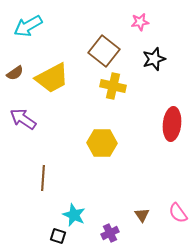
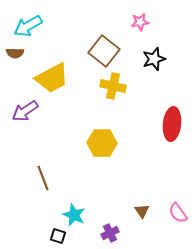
brown semicircle: moved 20 px up; rotated 36 degrees clockwise
purple arrow: moved 2 px right, 8 px up; rotated 68 degrees counterclockwise
brown line: rotated 25 degrees counterclockwise
brown triangle: moved 4 px up
